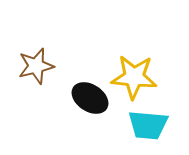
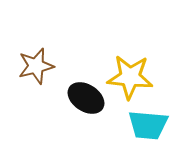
yellow star: moved 4 px left
black ellipse: moved 4 px left
